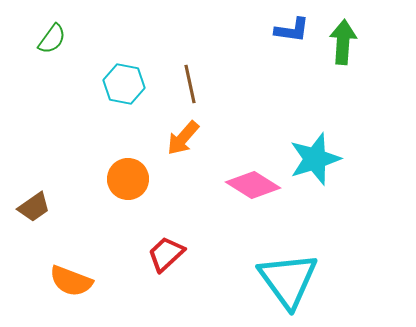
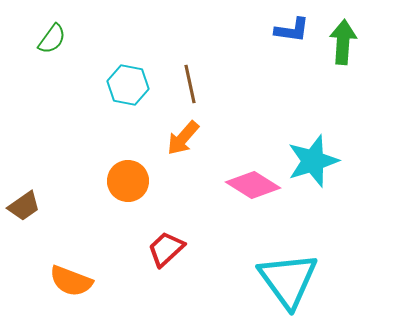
cyan hexagon: moved 4 px right, 1 px down
cyan star: moved 2 px left, 2 px down
orange circle: moved 2 px down
brown trapezoid: moved 10 px left, 1 px up
red trapezoid: moved 5 px up
